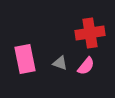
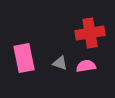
pink rectangle: moved 1 px left, 1 px up
pink semicircle: rotated 138 degrees counterclockwise
